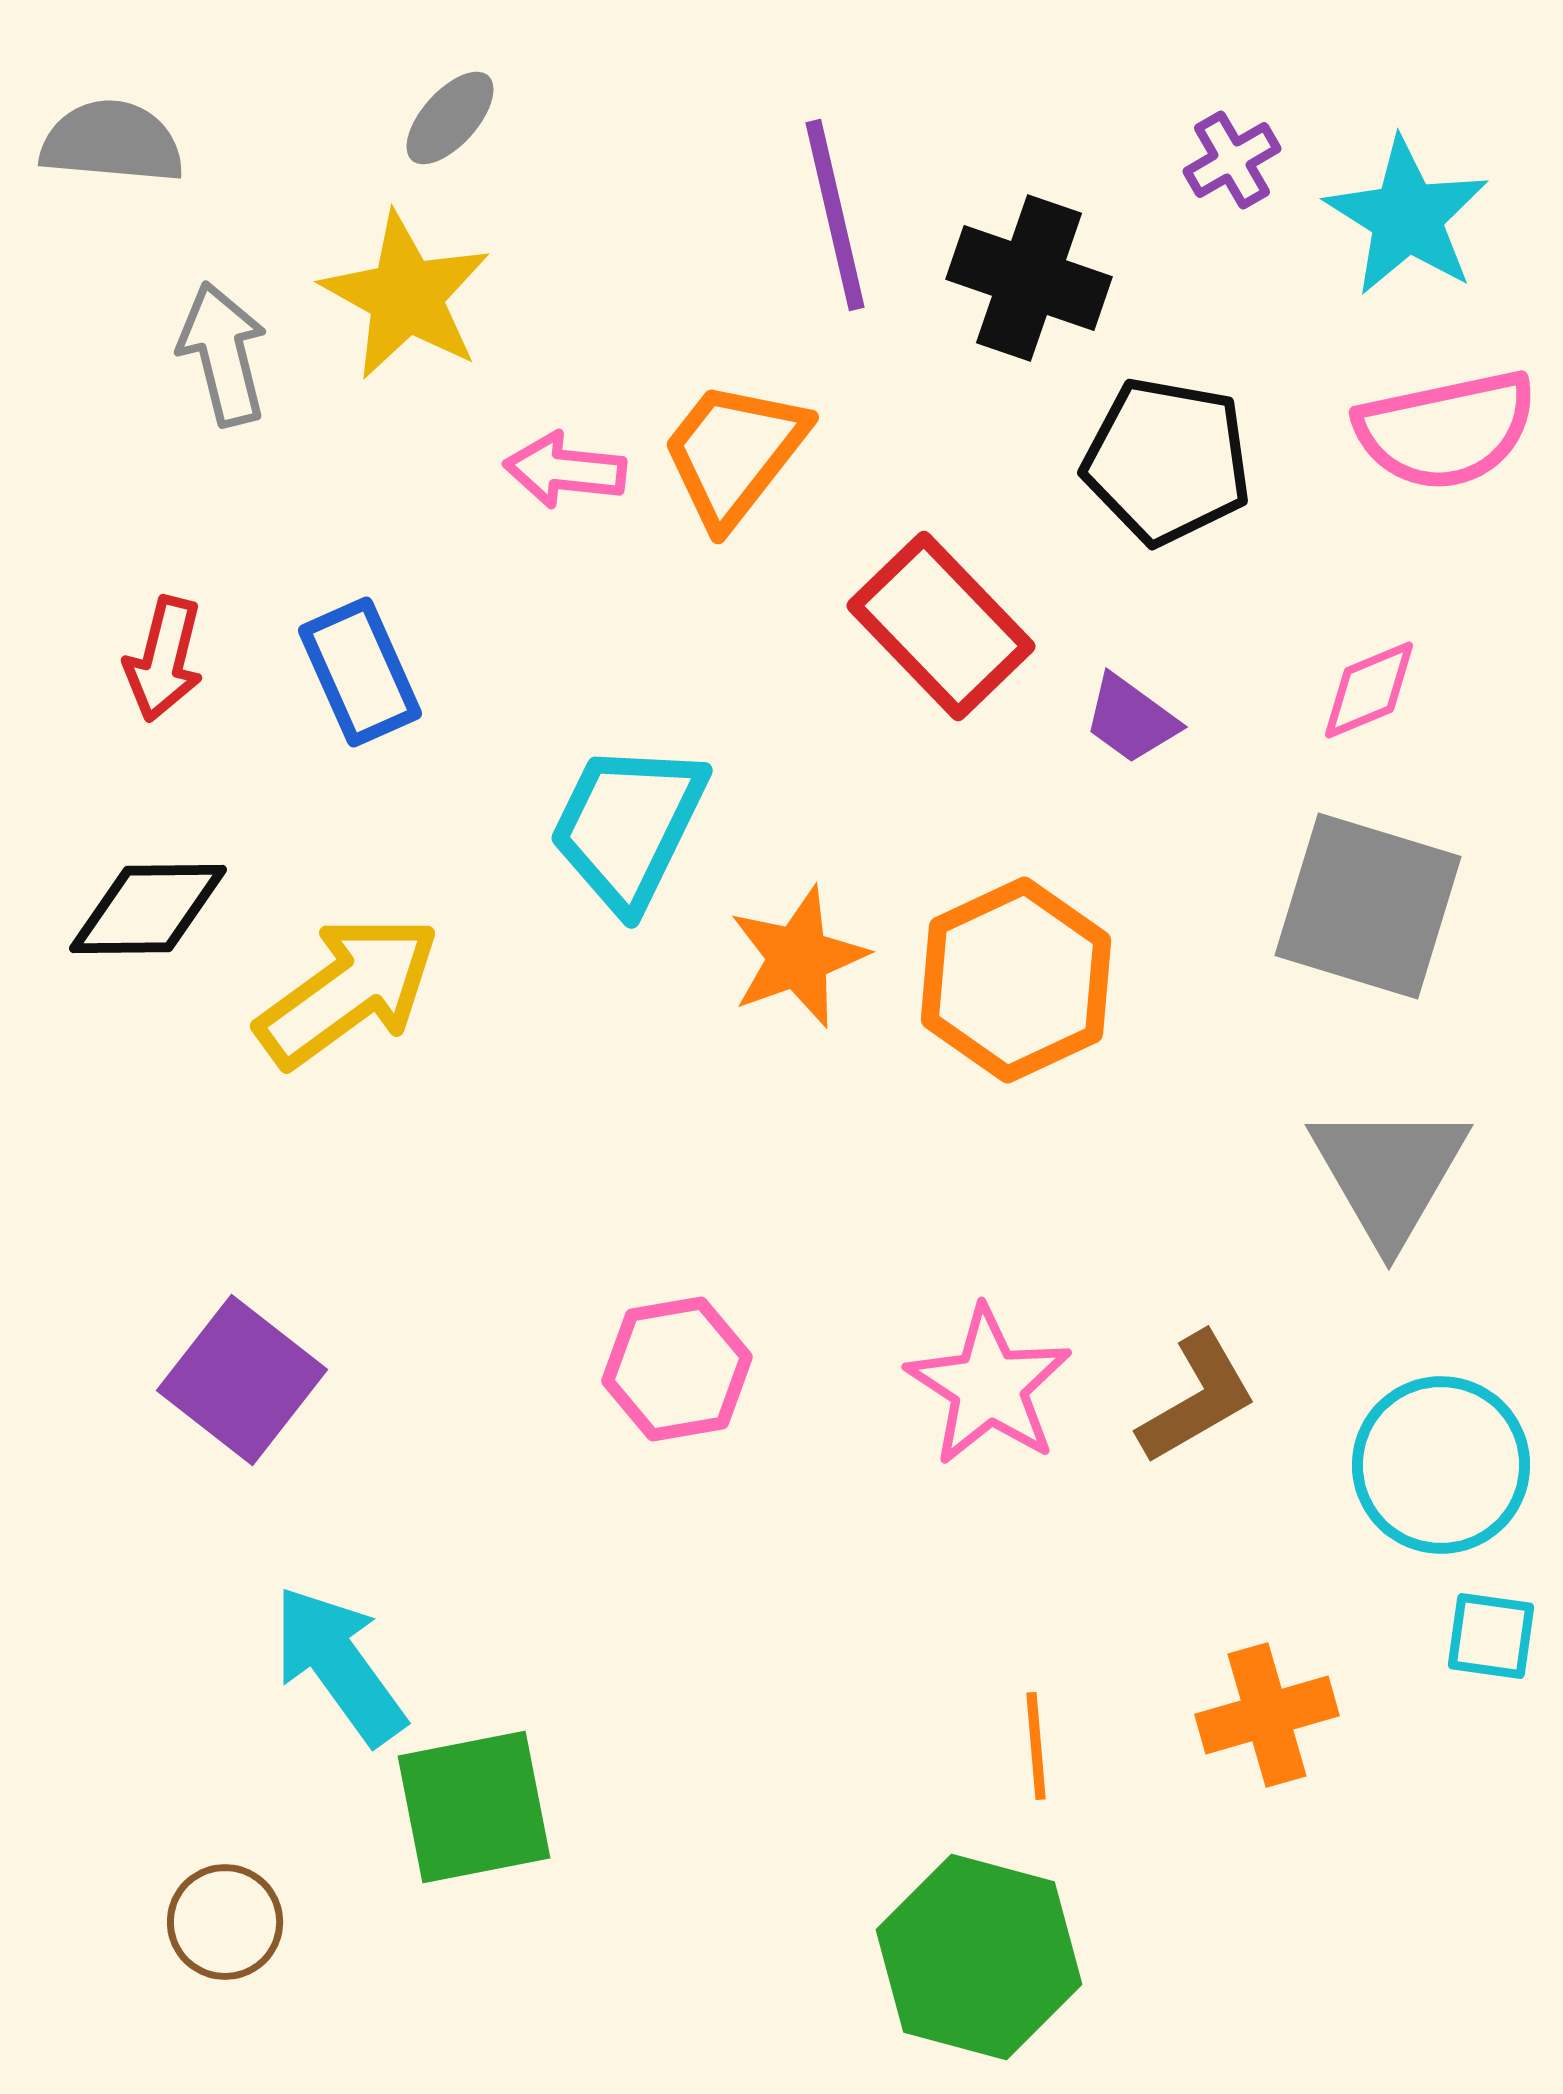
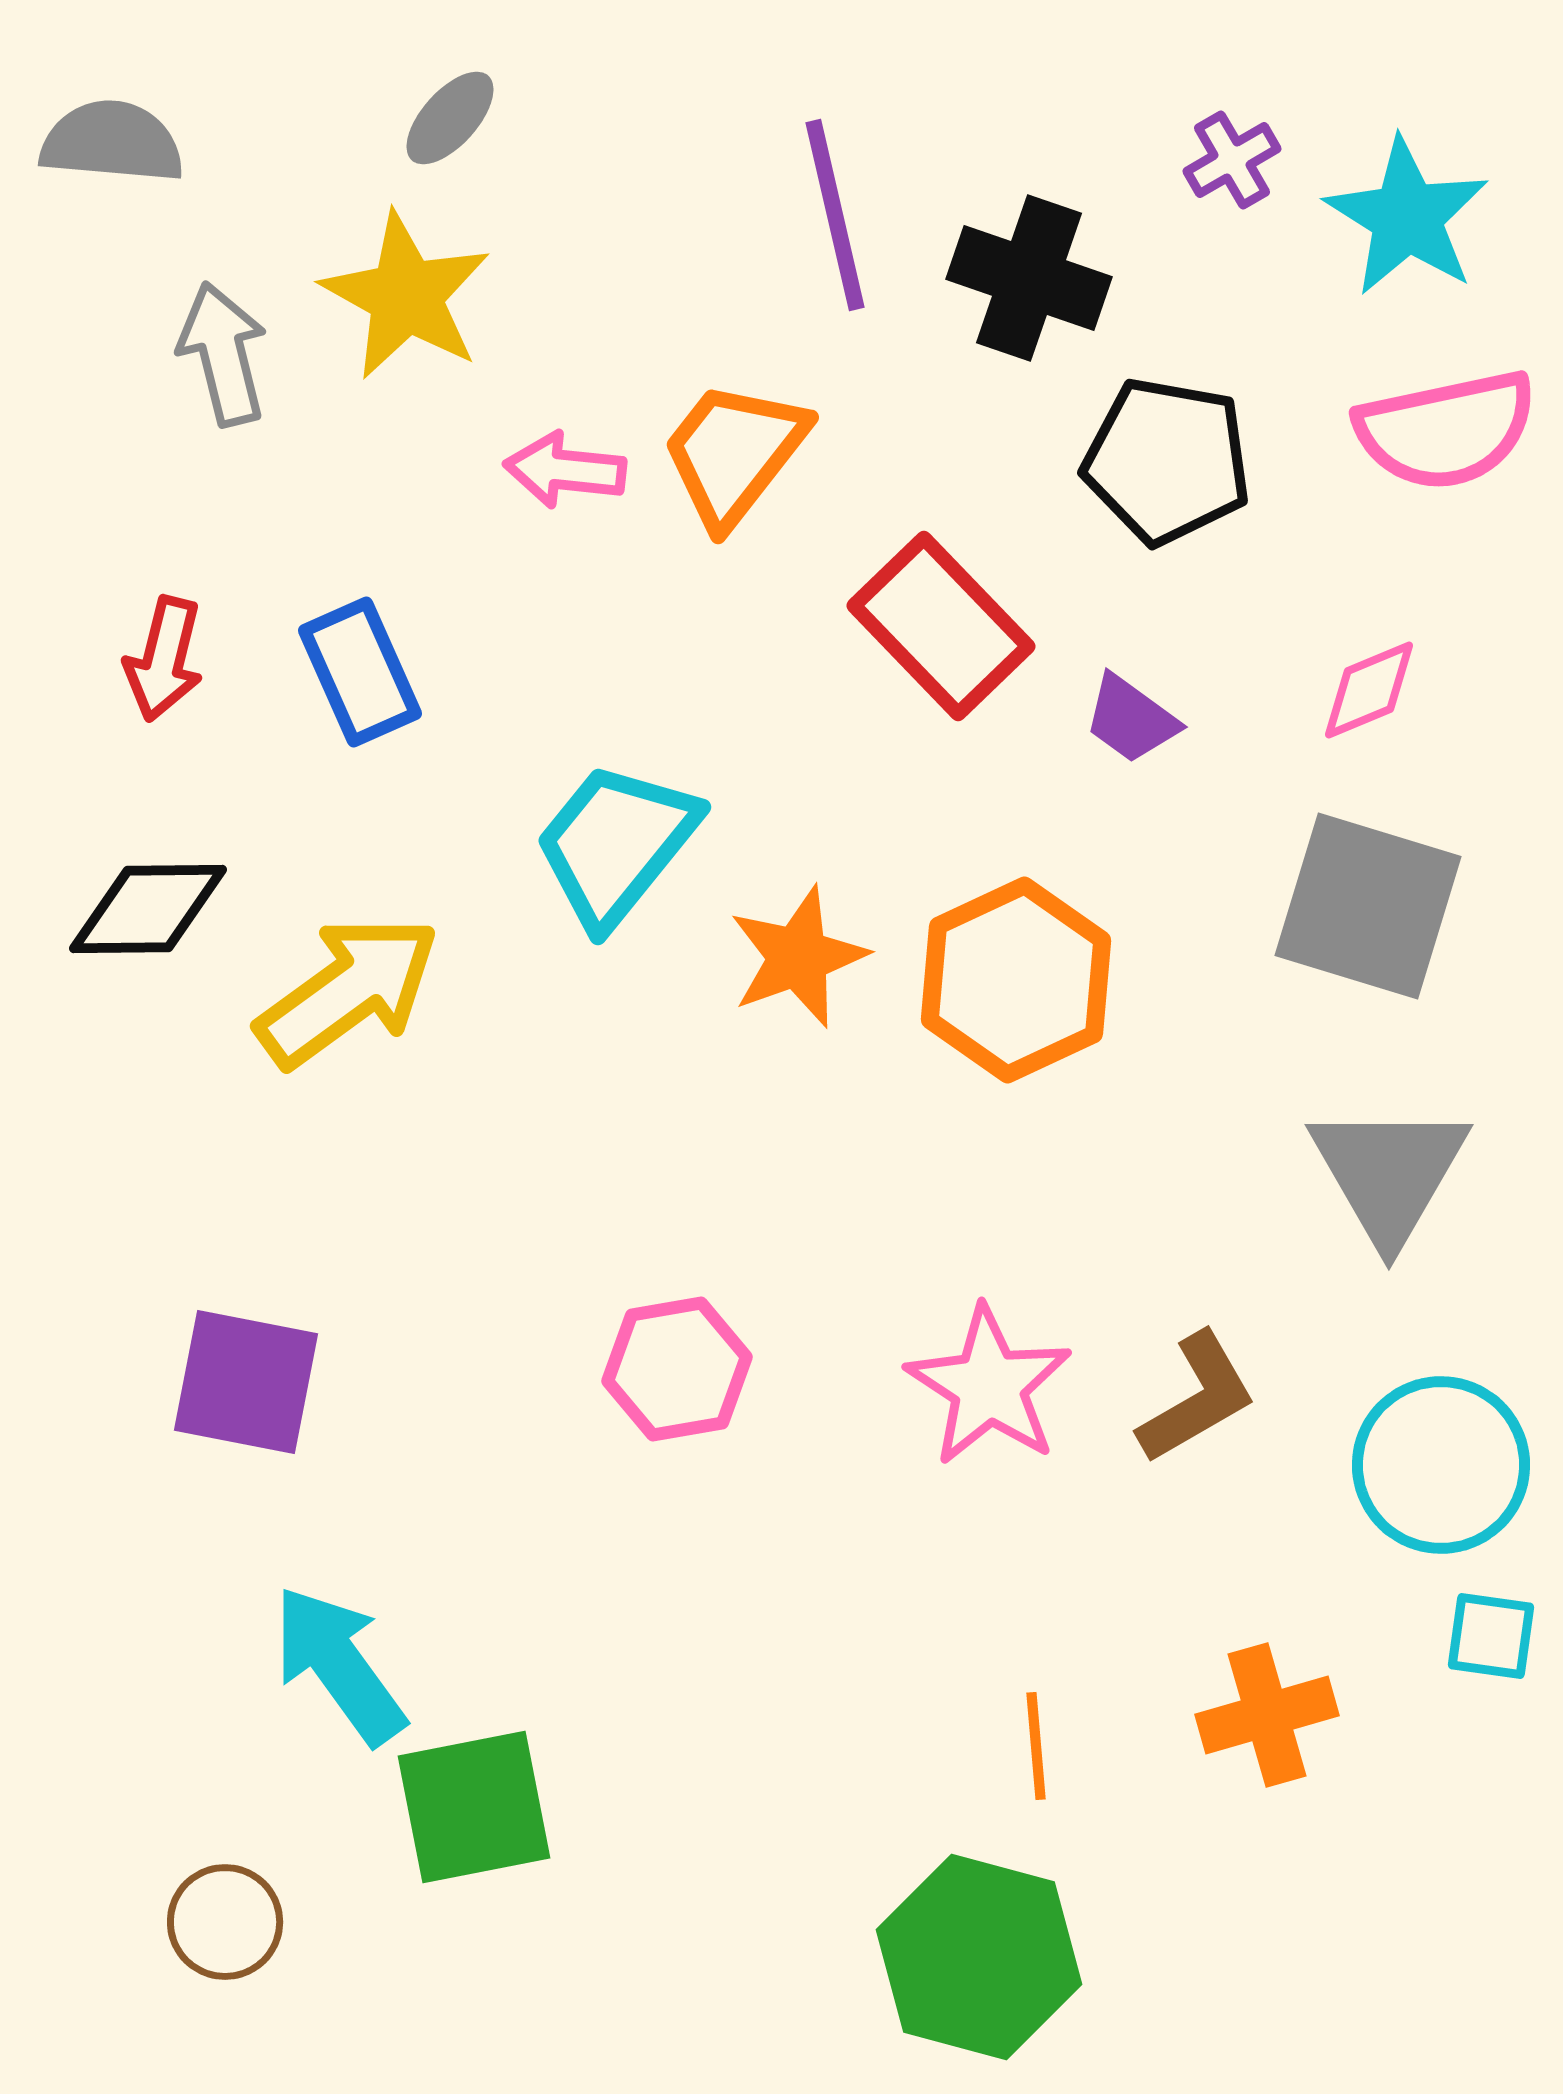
cyan trapezoid: moved 12 px left, 18 px down; rotated 13 degrees clockwise
purple square: moved 4 px right, 2 px down; rotated 27 degrees counterclockwise
